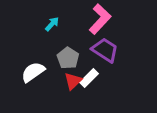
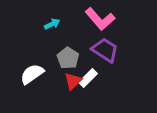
pink L-shape: rotated 96 degrees clockwise
cyan arrow: rotated 21 degrees clockwise
white semicircle: moved 1 px left, 2 px down
white rectangle: moved 1 px left
